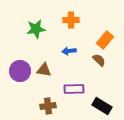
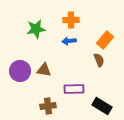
blue arrow: moved 10 px up
brown semicircle: rotated 24 degrees clockwise
